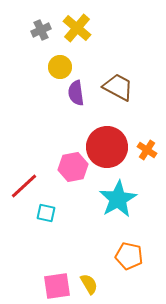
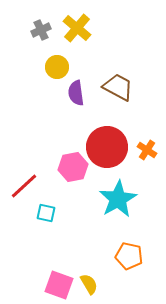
yellow circle: moved 3 px left
pink square: moved 2 px right, 1 px up; rotated 28 degrees clockwise
